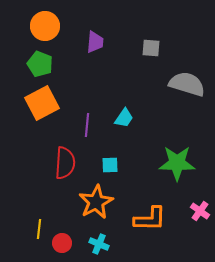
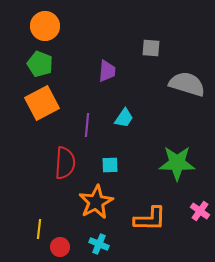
purple trapezoid: moved 12 px right, 29 px down
red circle: moved 2 px left, 4 px down
